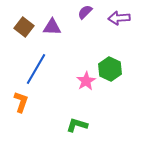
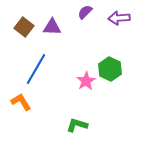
orange L-shape: rotated 50 degrees counterclockwise
